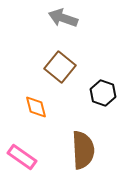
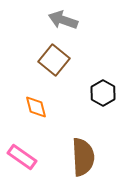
gray arrow: moved 2 px down
brown square: moved 6 px left, 7 px up
black hexagon: rotated 10 degrees clockwise
brown semicircle: moved 7 px down
